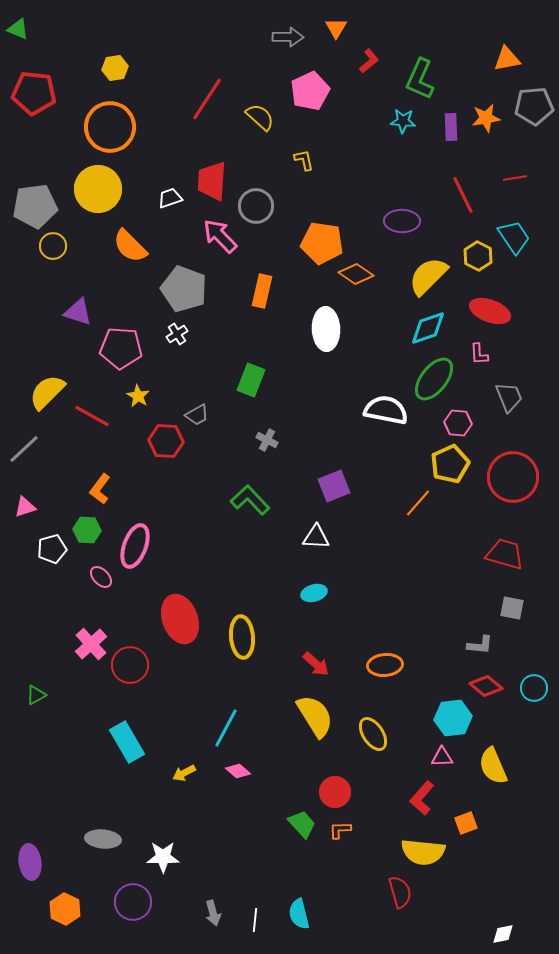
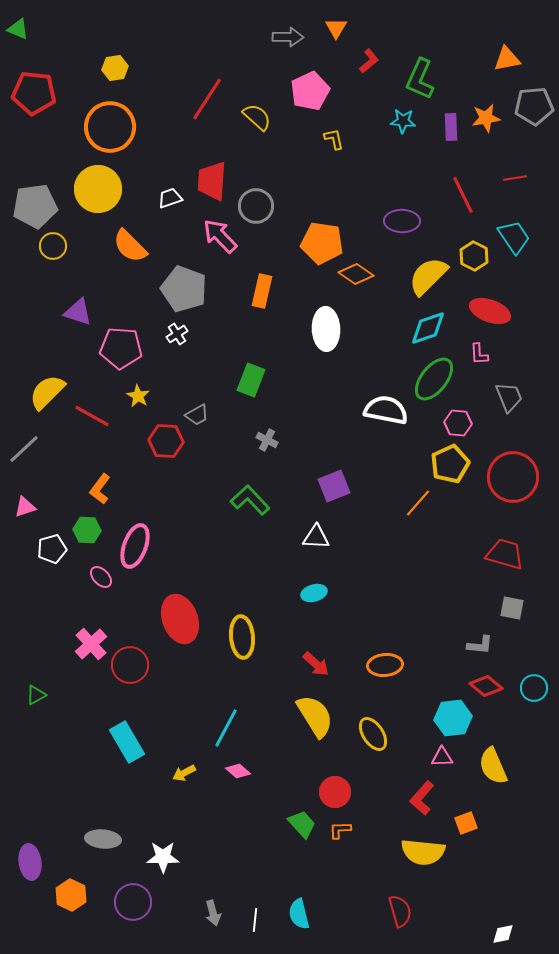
yellow semicircle at (260, 117): moved 3 px left
yellow L-shape at (304, 160): moved 30 px right, 21 px up
yellow hexagon at (478, 256): moved 4 px left
red semicircle at (400, 892): moved 19 px down
orange hexagon at (65, 909): moved 6 px right, 14 px up
